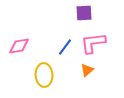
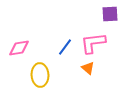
purple square: moved 26 px right, 1 px down
pink diamond: moved 2 px down
orange triangle: moved 1 px right, 2 px up; rotated 40 degrees counterclockwise
yellow ellipse: moved 4 px left
